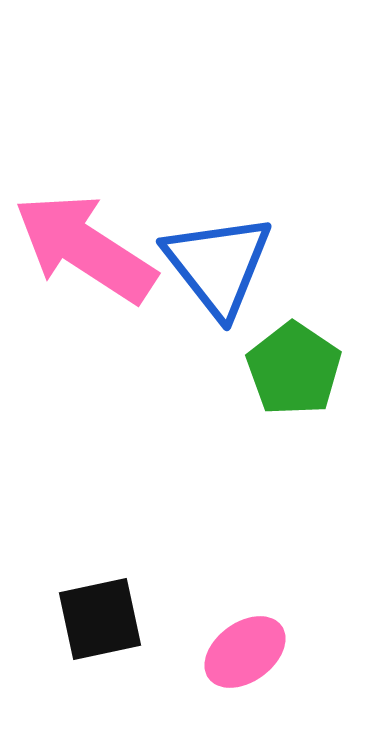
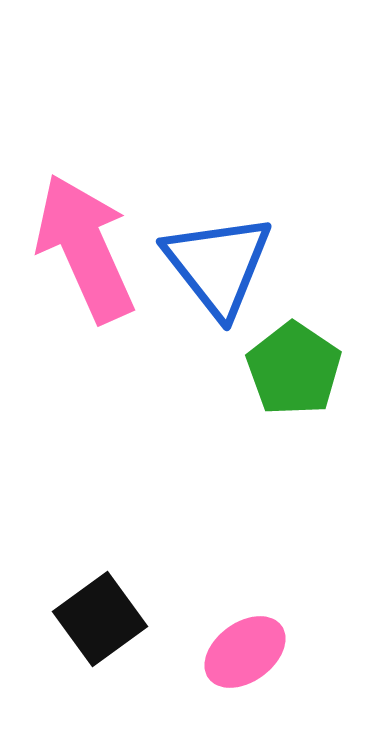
pink arrow: rotated 33 degrees clockwise
black square: rotated 24 degrees counterclockwise
